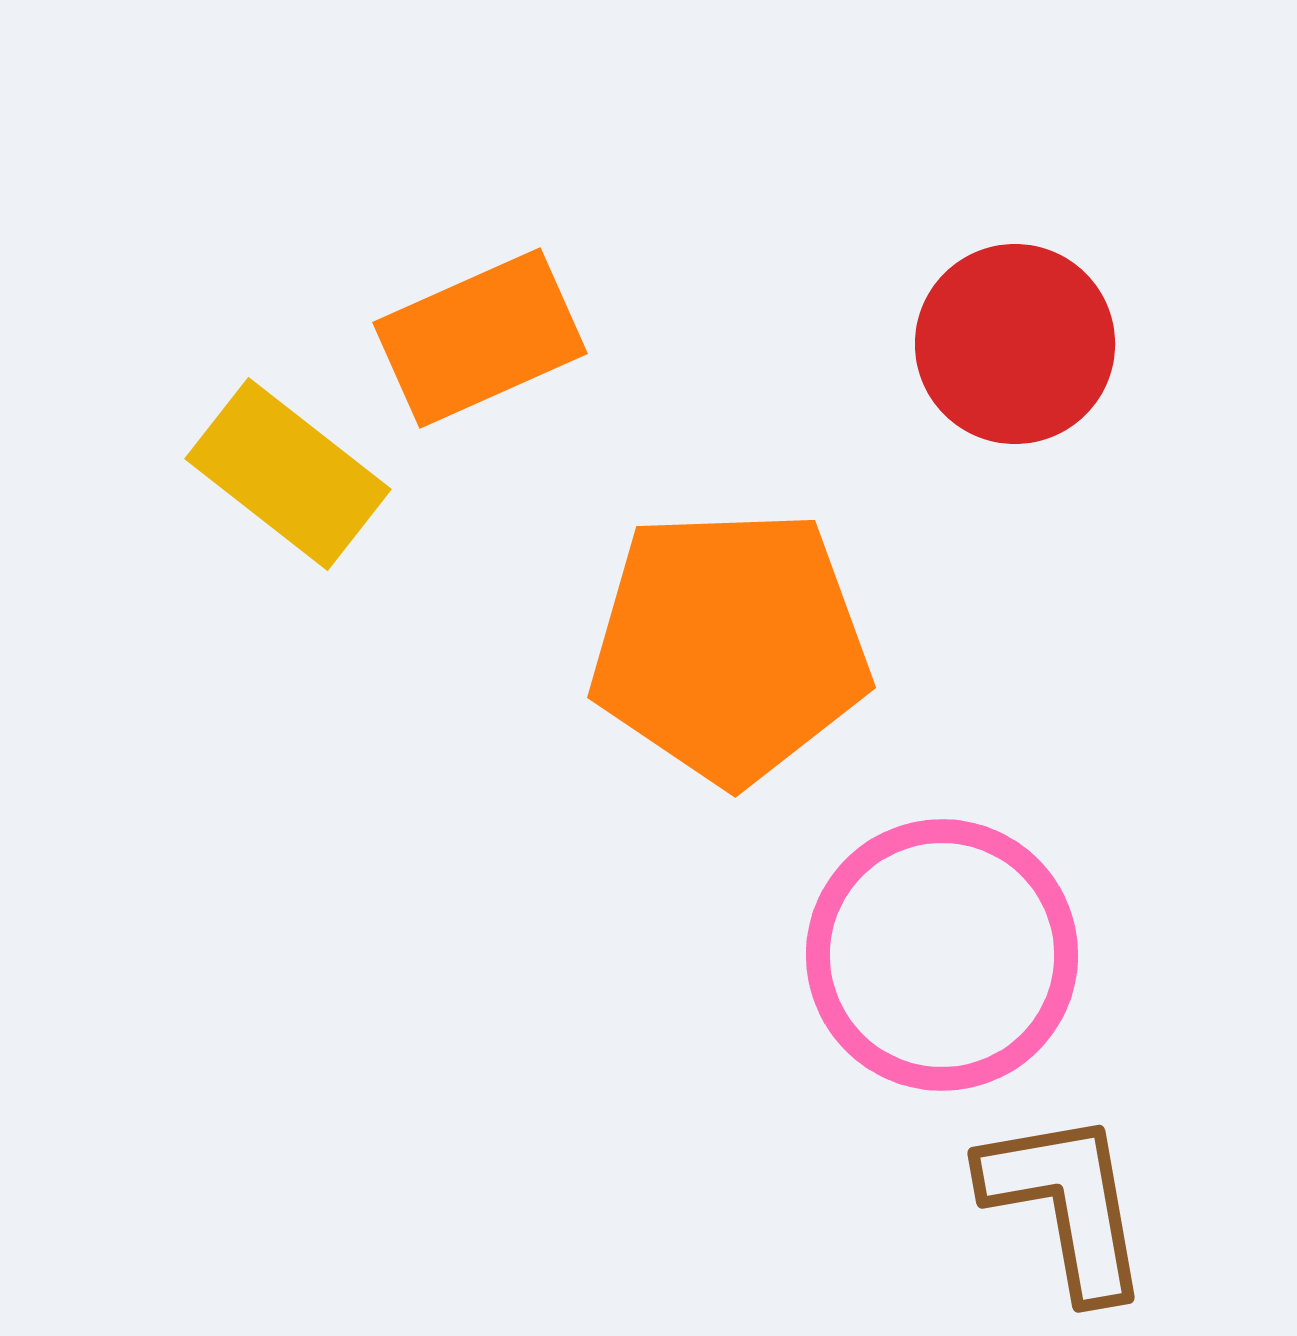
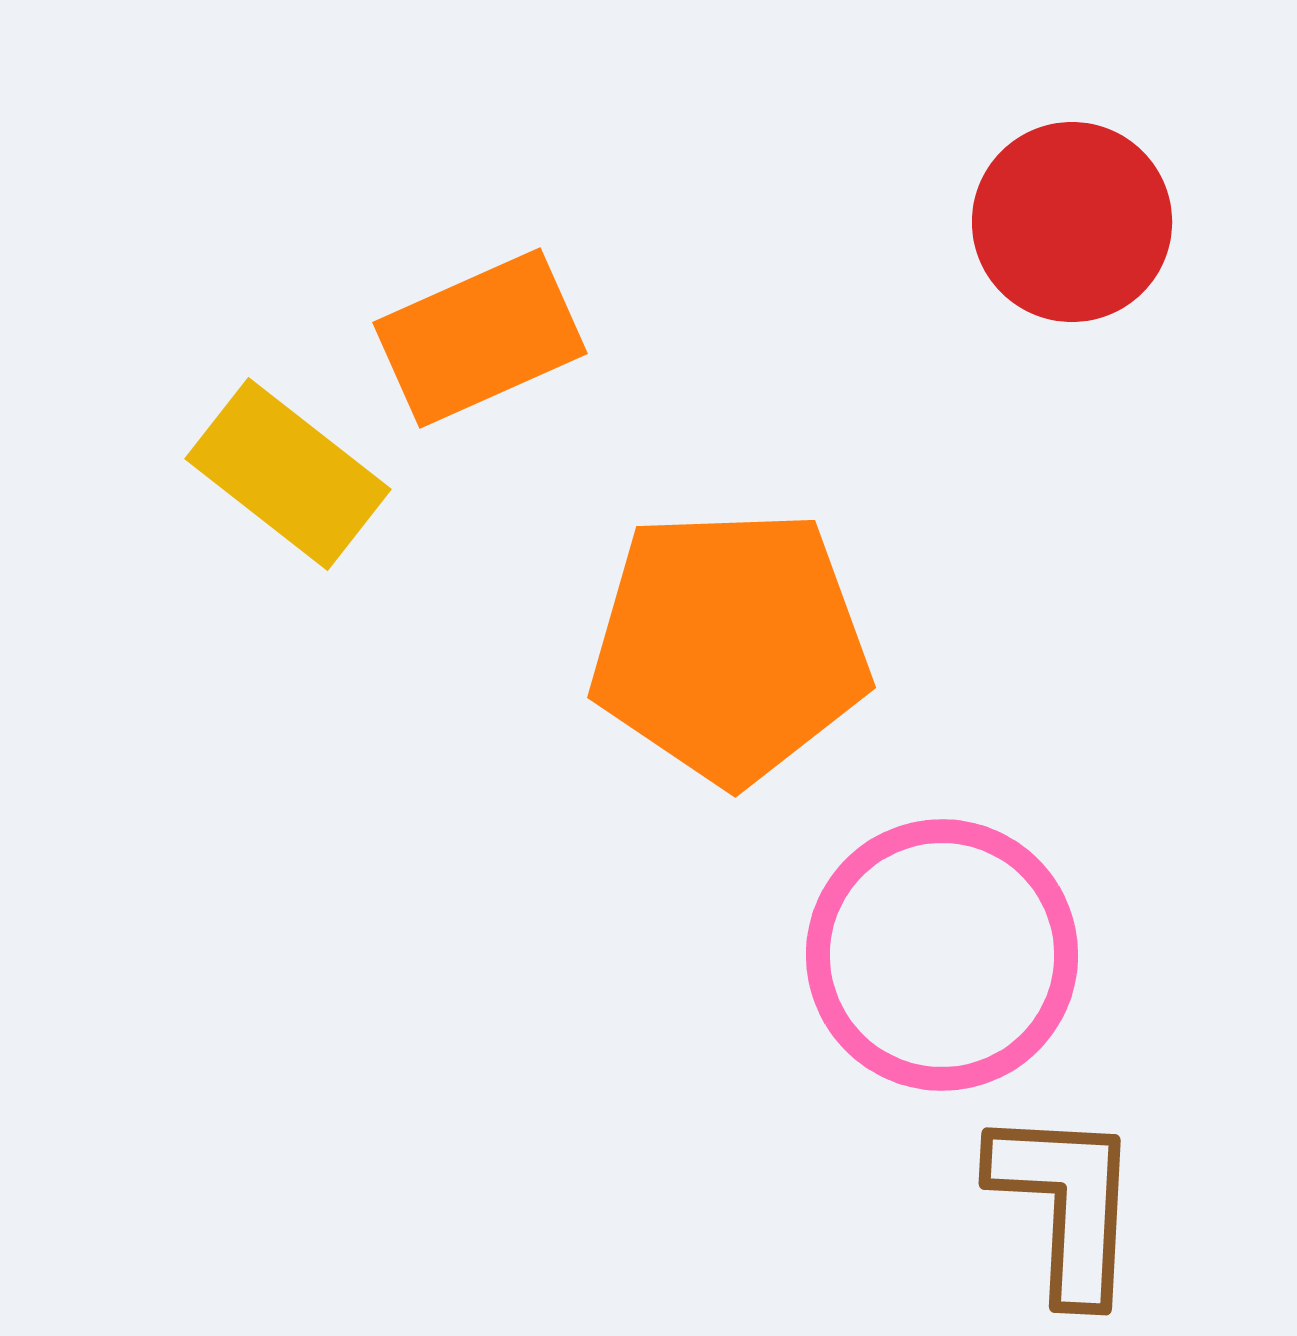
red circle: moved 57 px right, 122 px up
brown L-shape: rotated 13 degrees clockwise
